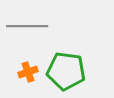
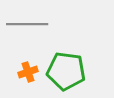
gray line: moved 2 px up
